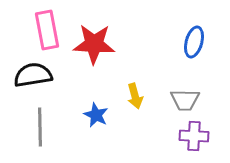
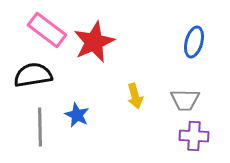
pink rectangle: rotated 42 degrees counterclockwise
red star: moved 2 px up; rotated 27 degrees counterclockwise
blue star: moved 19 px left
